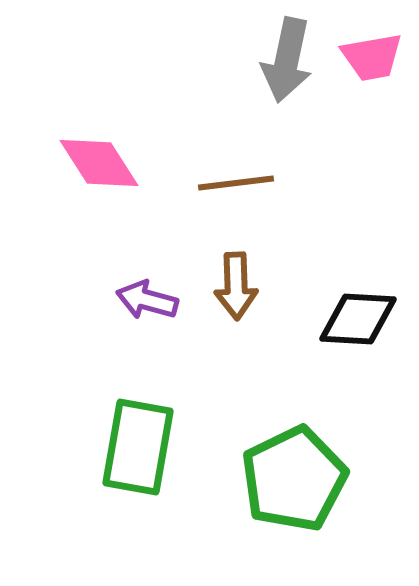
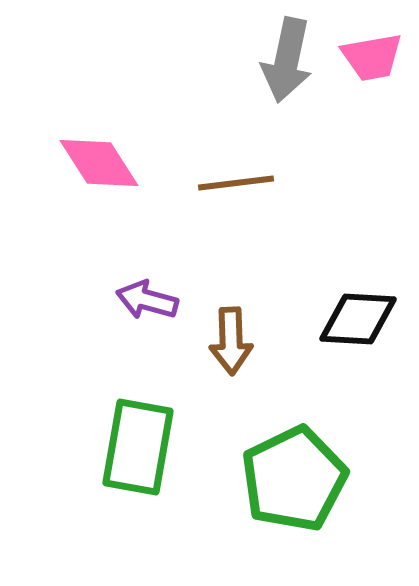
brown arrow: moved 5 px left, 55 px down
